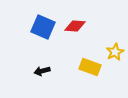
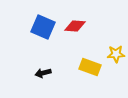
yellow star: moved 1 px right, 2 px down; rotated 24 degrees clockwise
black arrow: moved 1 px right, 2 px down
